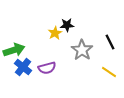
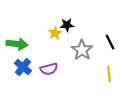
green arrow: moved 3 px right, 6 px up; rotated 25 degrees clockwise
purple semicircle: moved 2 px right, 1 px down
yellow line: moved 2 px down; rotated 49 degrees clockwise
